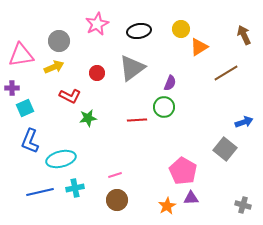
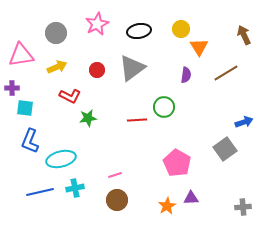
gray circle: moved 3 px left, 8 px up
orange triangle: rotated 30 degrees counterclockwise
yellow arrow: moved 3 px right
red circle: moved 3 px up
purple semicircle: moved 16 px right, 8 px up; rotated 14 degrees counterclockwise
cyan square: rotated 30 degrees clockwise
gray square: rotated 15 degrees clockwise
pink pentagon: moved 6 px left, 8 px up
gray cross: moved 2 px down; rotated 21 degrees counterclockwise
